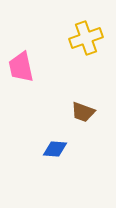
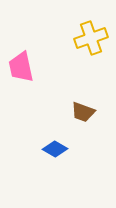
yellow cross: moved 5 px right
blue diamond: rotated 25 degrees clockwise
